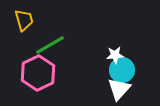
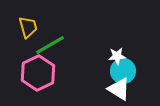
yellow trapezoid: moved 4 px right, 7 px down
white star: moved 2 px right, 1 px down
cyan circle: moved 1 px right, 1 px down
white triangle: rotated 40 degrees counterclockwise
